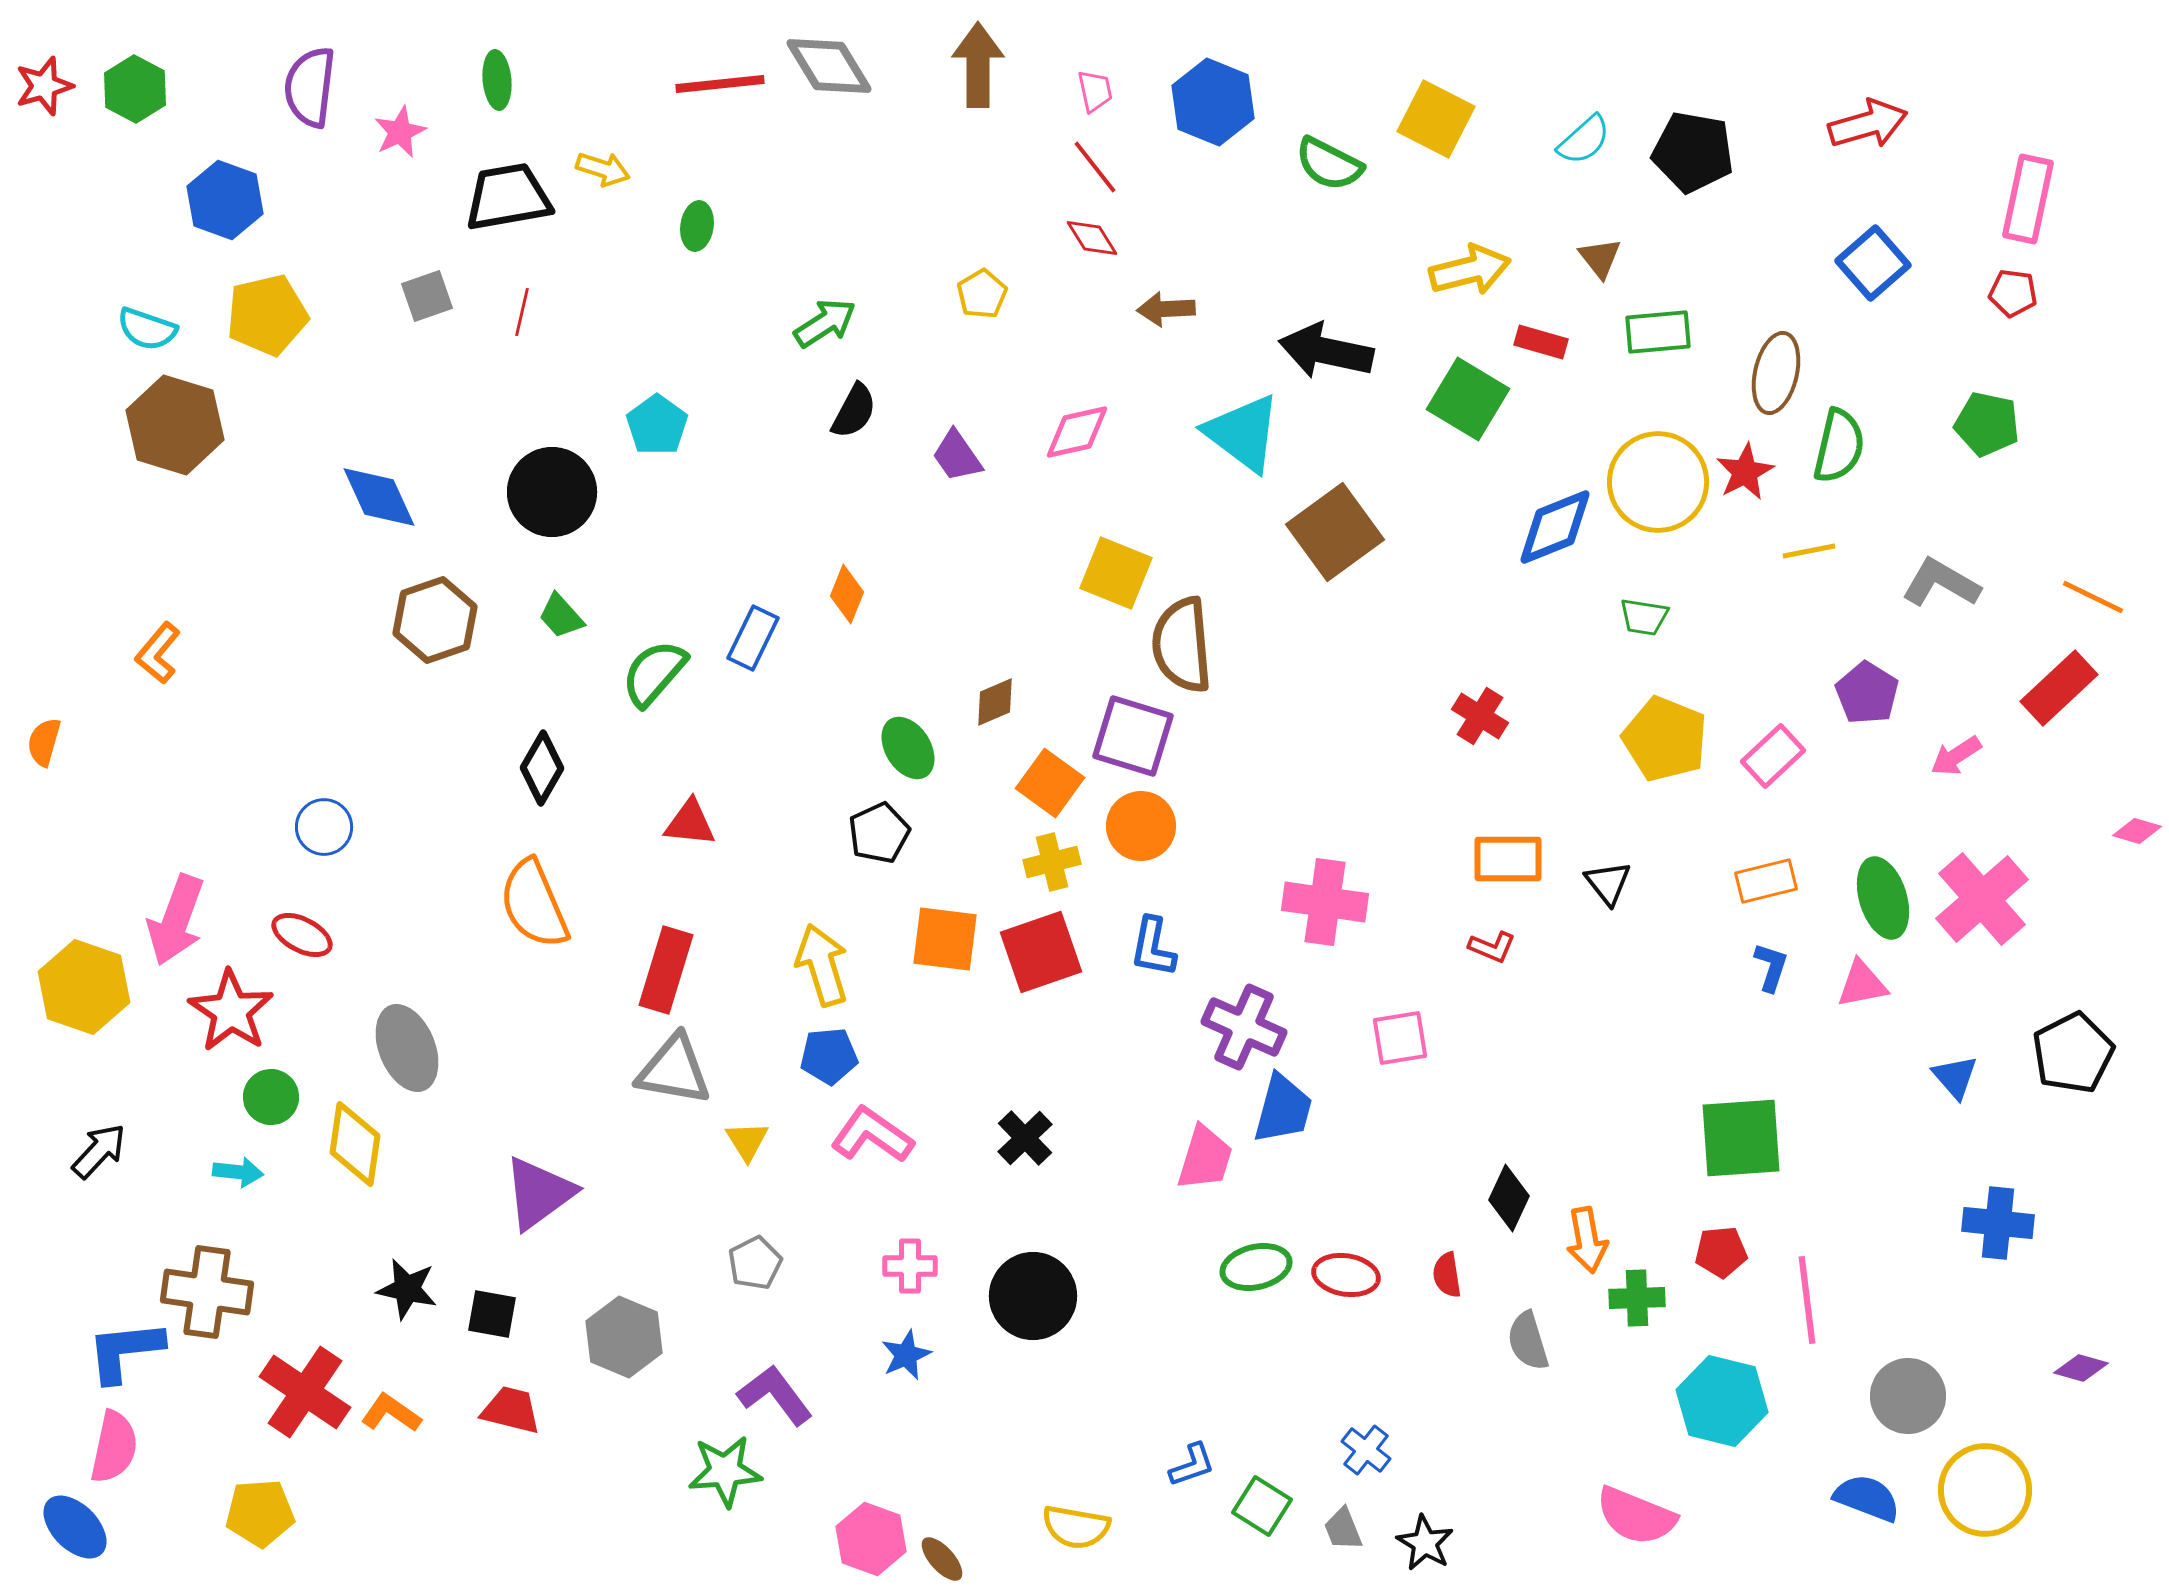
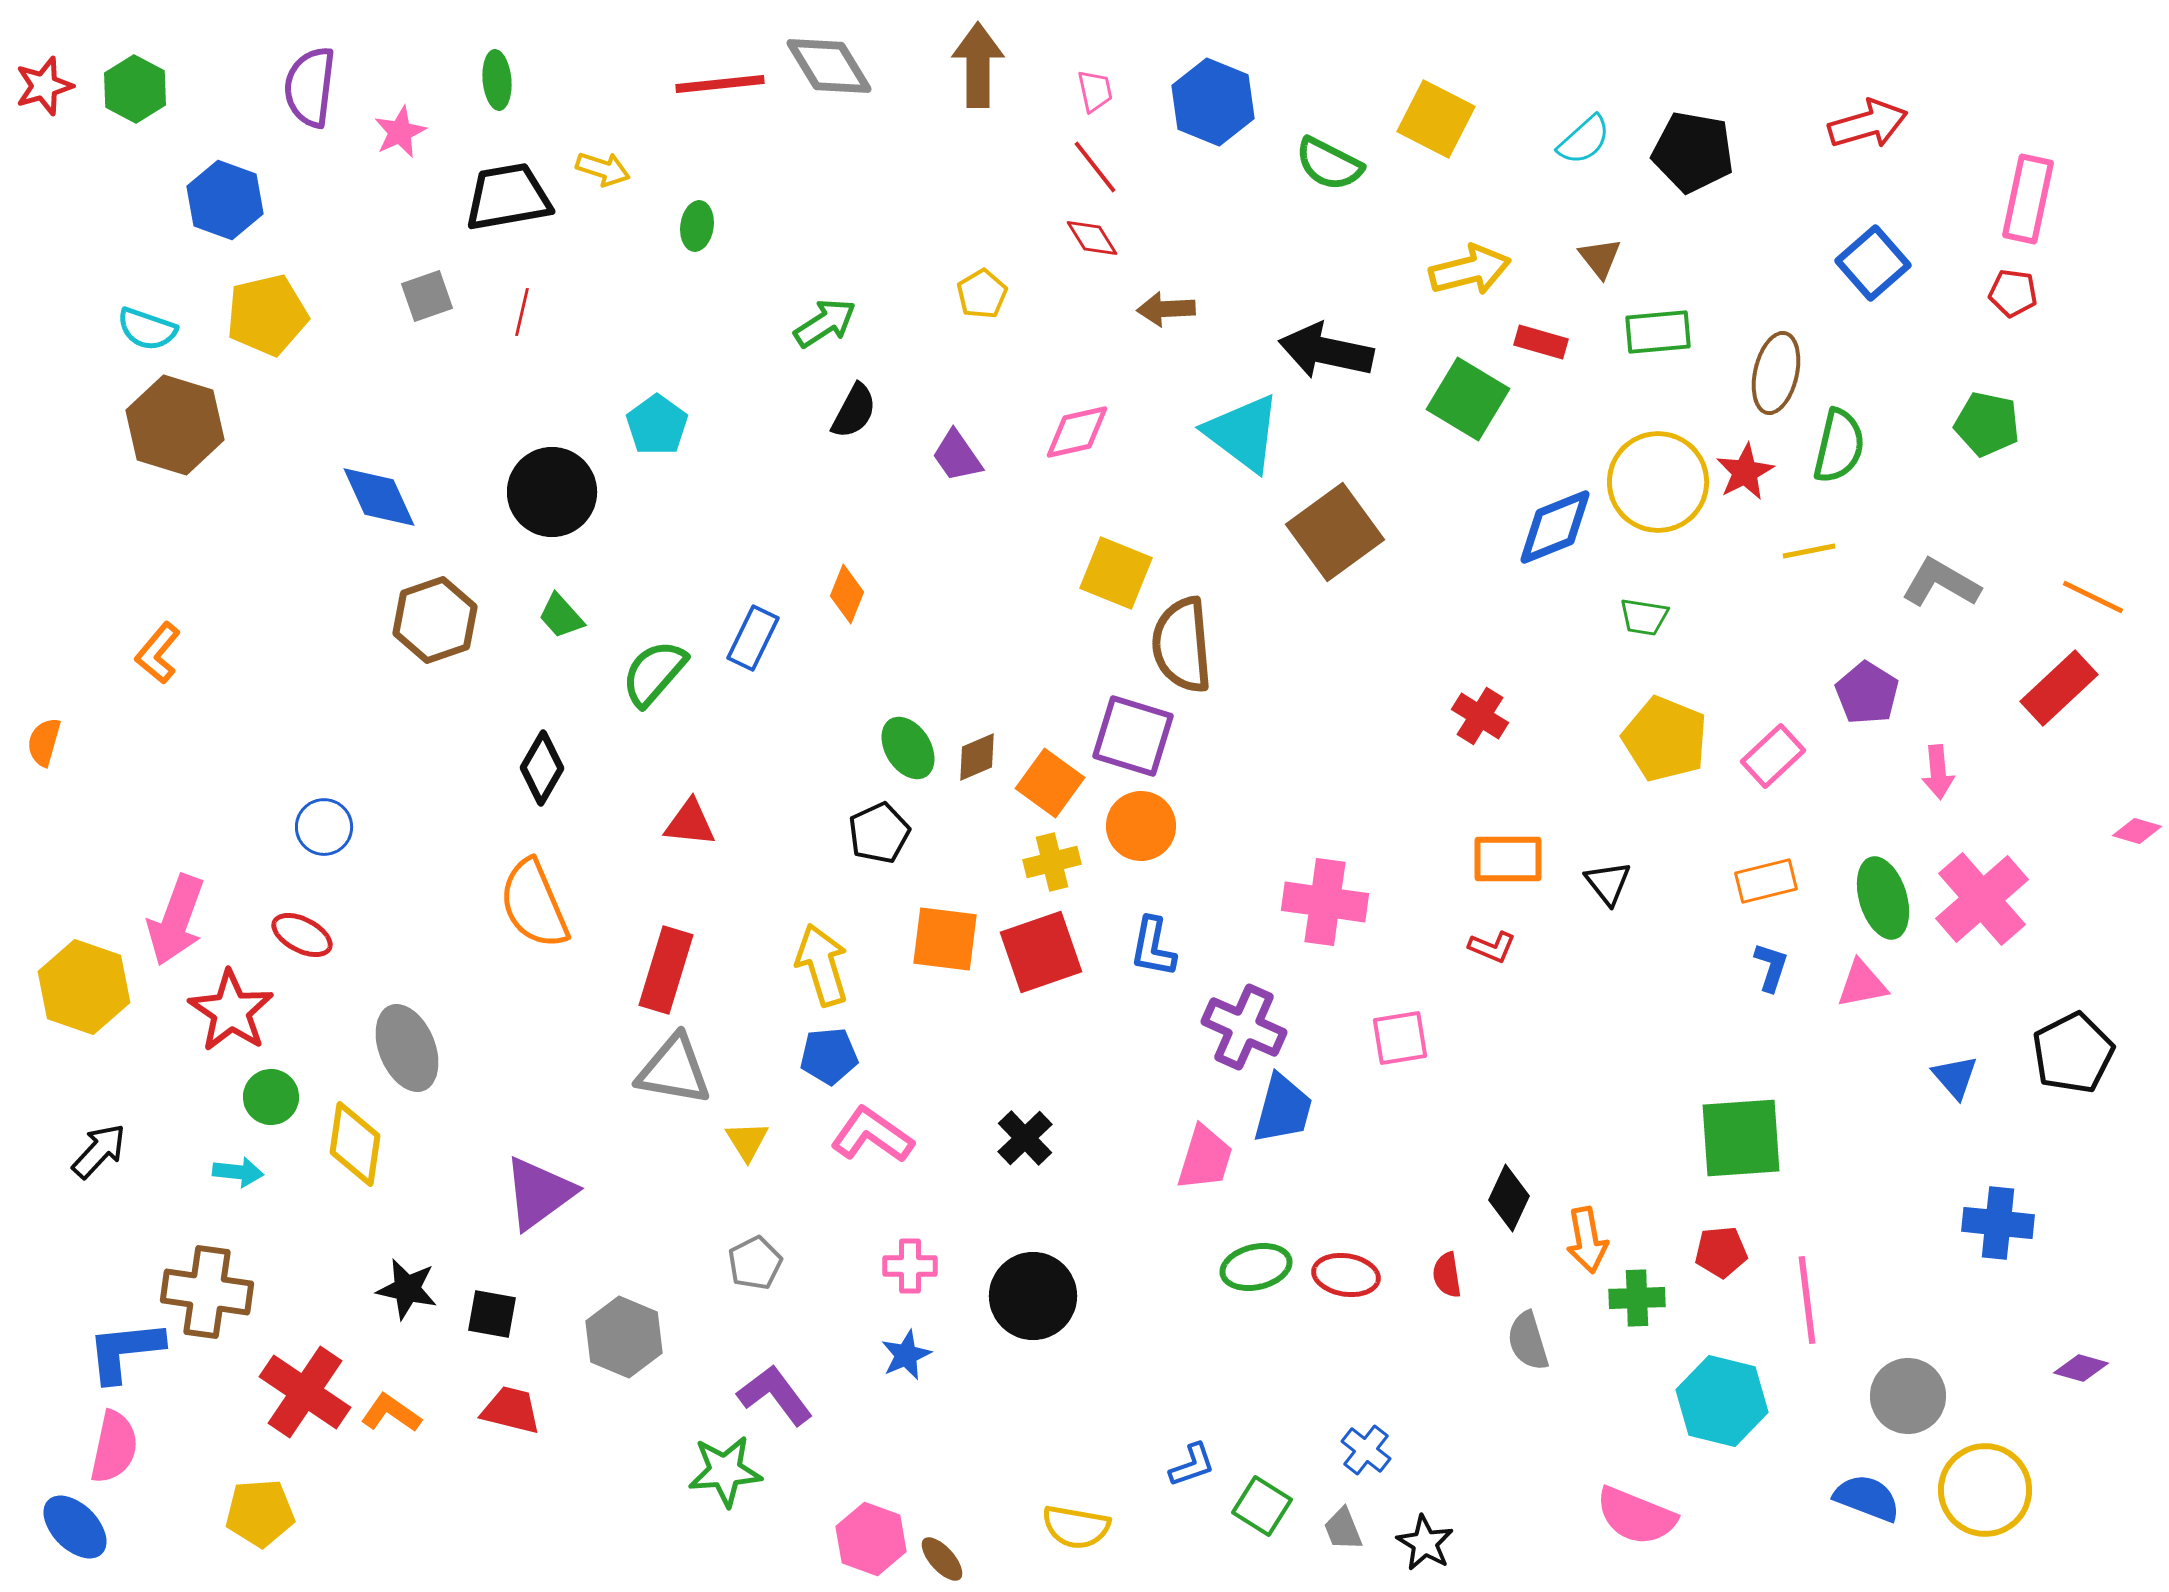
brown diamond at (995, 702): moved 18 px left, 55 px down
pink arrow at (1956, 756): moved 18 px left, 16 px down; rotated 62 degrees counterclockwise
